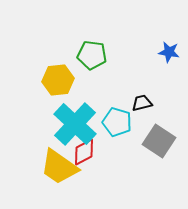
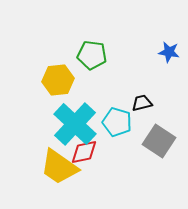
red diamond: rotated 16 degrees clockwise
